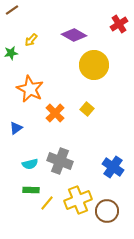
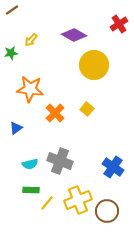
orange star: rotated 20 degrees counterclockwise
